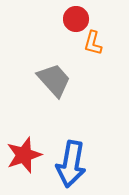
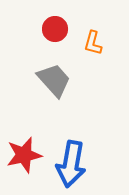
red circle: moved 21 px left, 10 px down
red star: rotated 6 degrees clockwise
